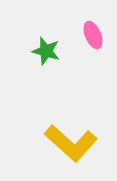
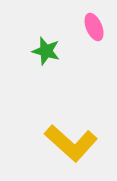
pink ellipse: moved 1 px right, 8 px up
